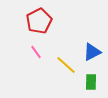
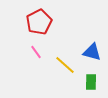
red pentagon: moved 1 px down
blue triangle: rotated 42 degrees clockwise
yellow line: moved 1 px left
